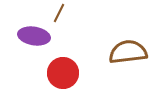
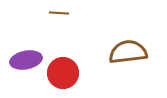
brown line: rotated 66 degrees clockwise
purple ellipse: moved 8 px left, 24 px down; rotated 20 degrees counterclockwise
